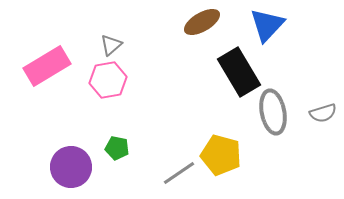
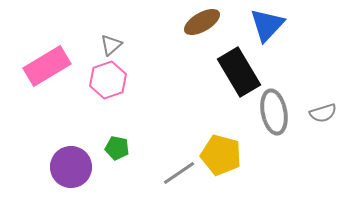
pink hexagon: rotated 9 degrees counterclockwise
gray ellipse: moved 1 px right
